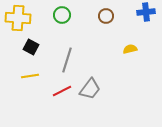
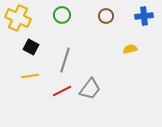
blue cross: moved 2 px left, 4 px down
yellow cross: rotated 20 degrees clockwise
gray line: moved 2 px left
